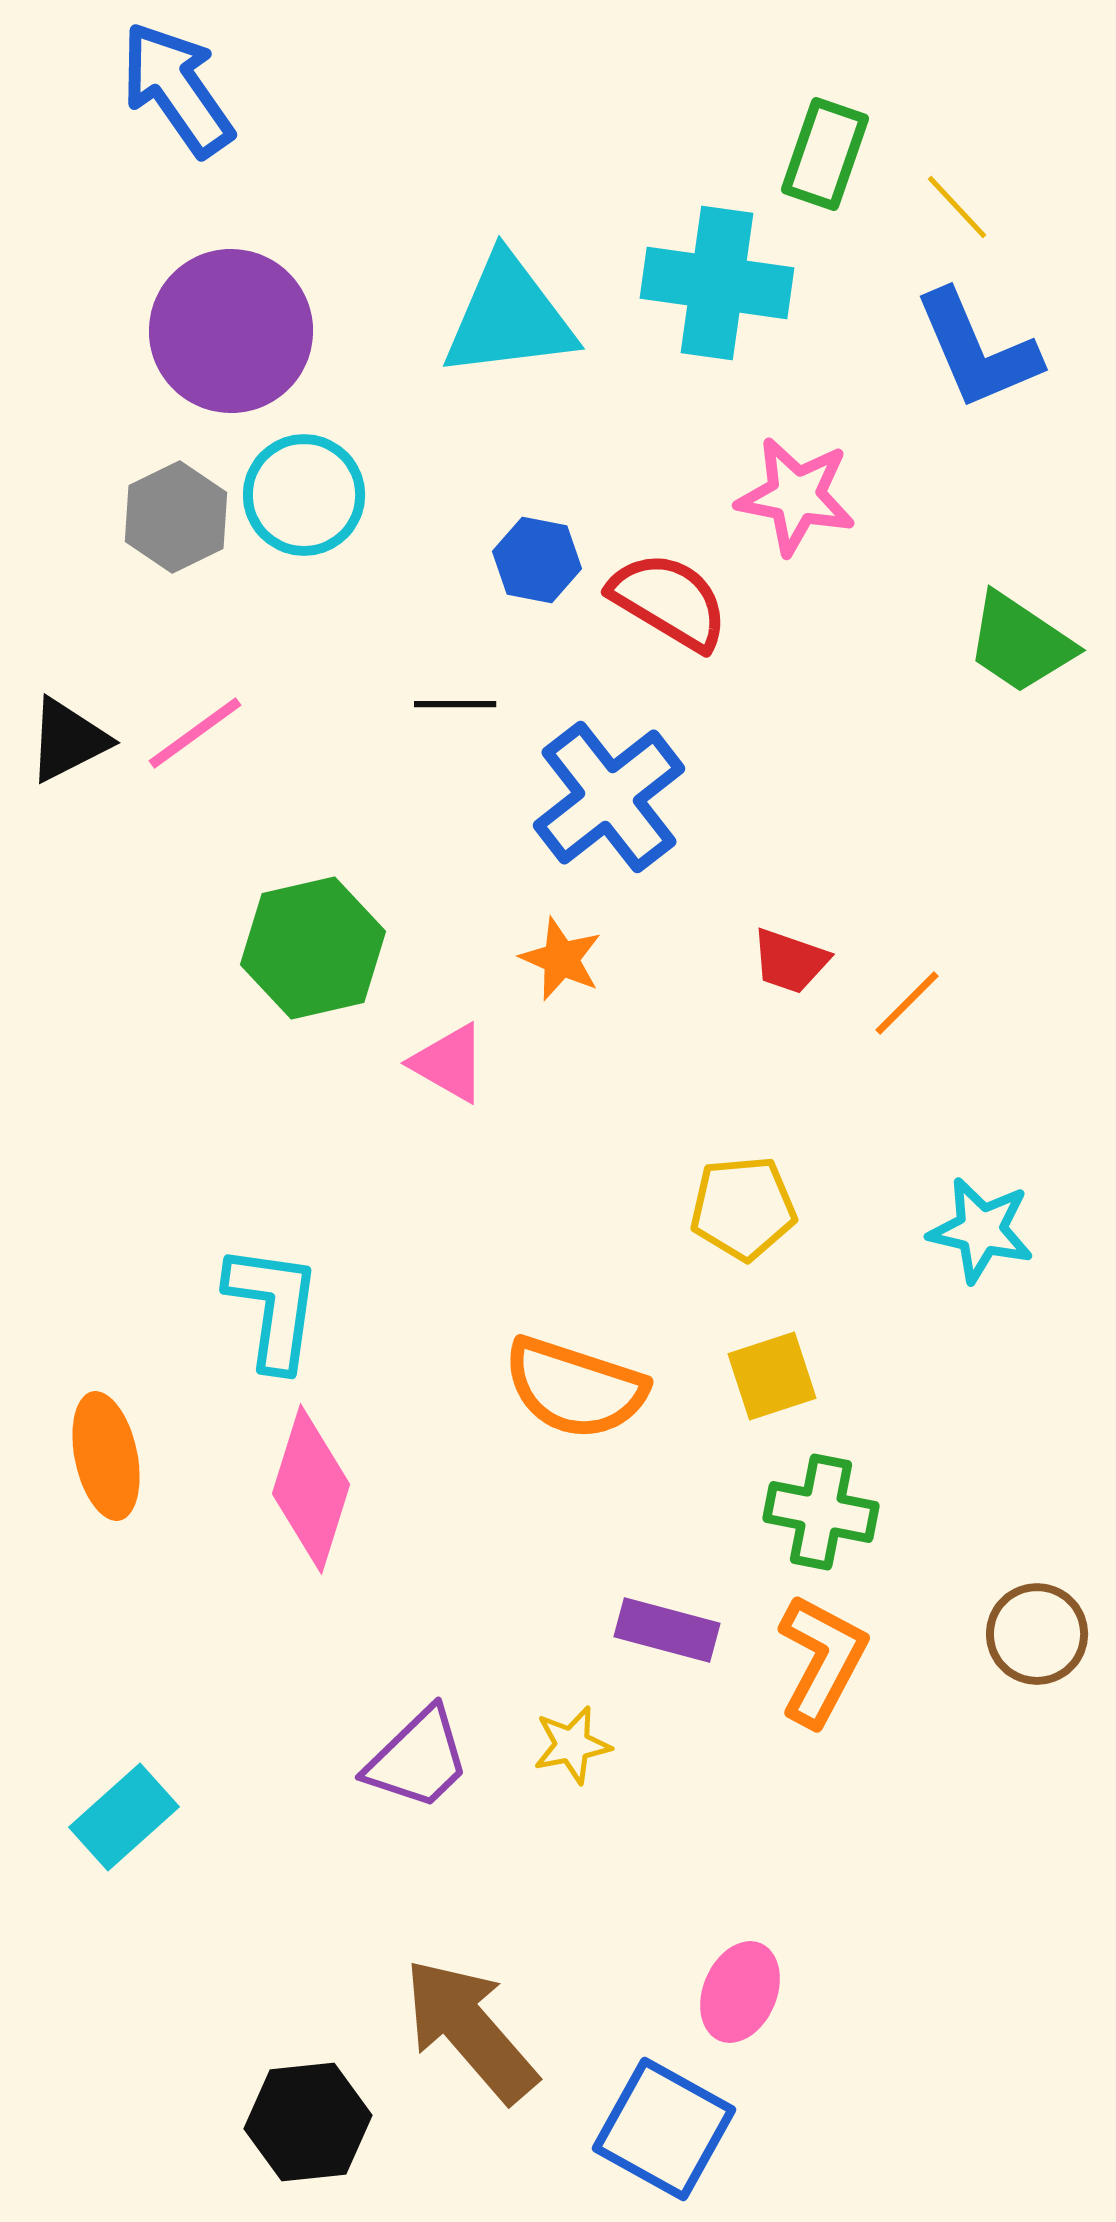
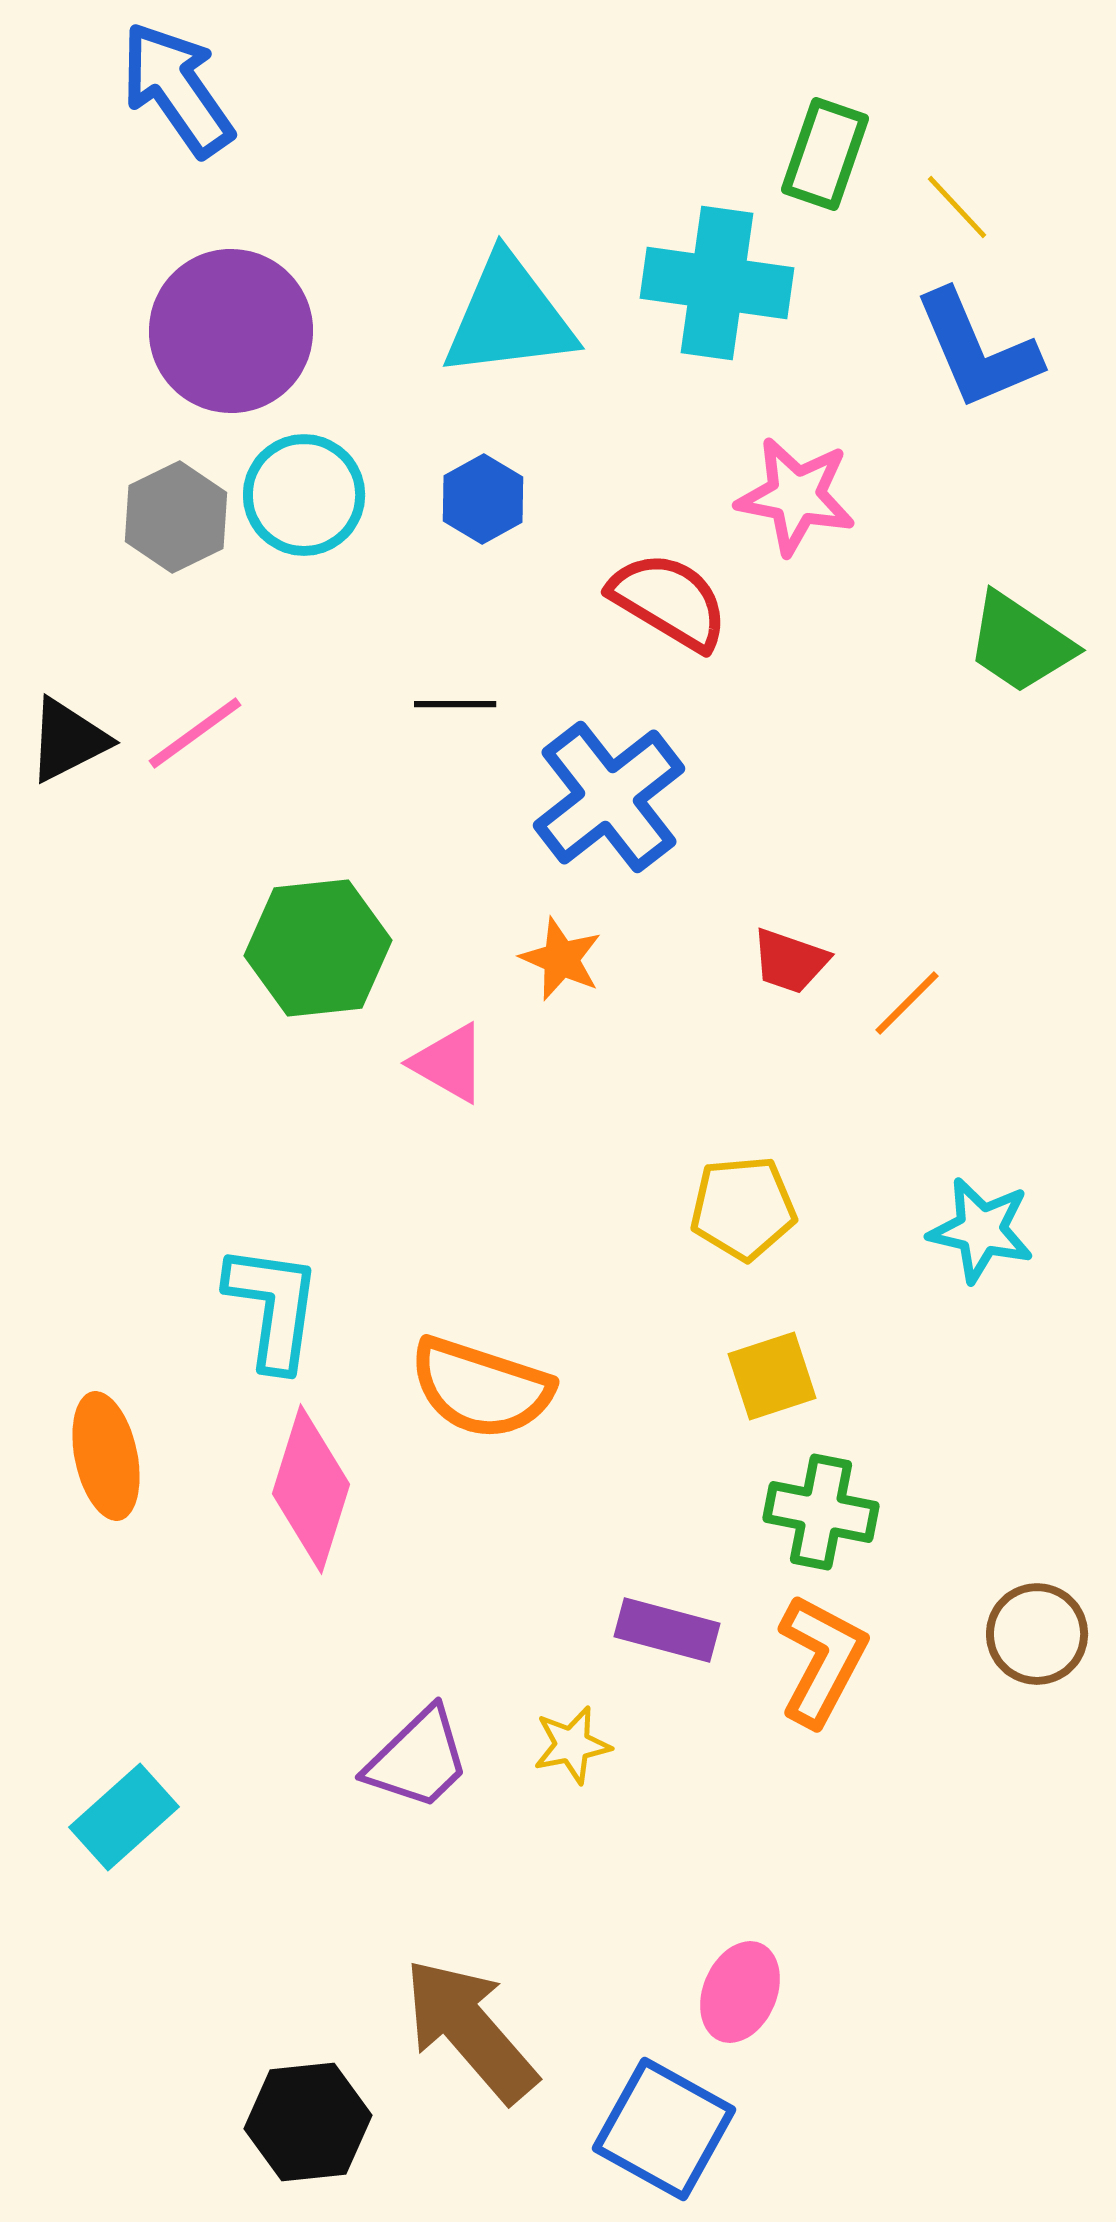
blue hexagon: moved 54 px left, 61 px up; rotated 20 degrees clockwise
green hexagon: moved 5 px right; rotated 7 degrees clockwise
orange semicircle: moved 94 px left
